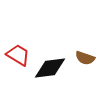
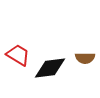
brown semicircle: rotated 18 degrees counterclockwise
